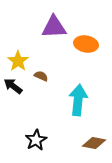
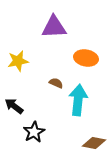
orange ellipse: moved 14 px down
yellow star: rotated 25 degrees clockwise
brown semicircle: moved 15 px right, 7 px down
black arrow: moved 1 px right, 20 px down
black star: moved 2 px left, 8 px up
